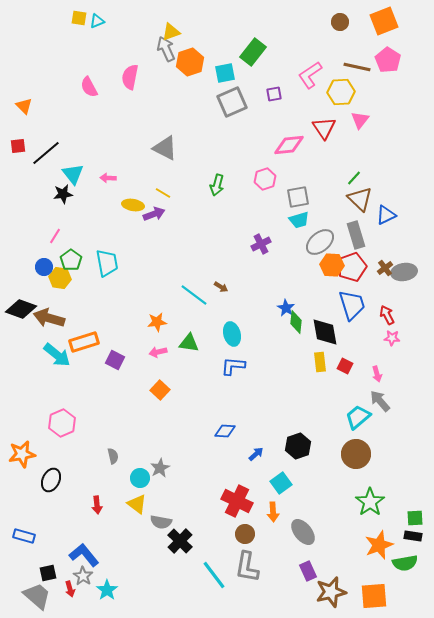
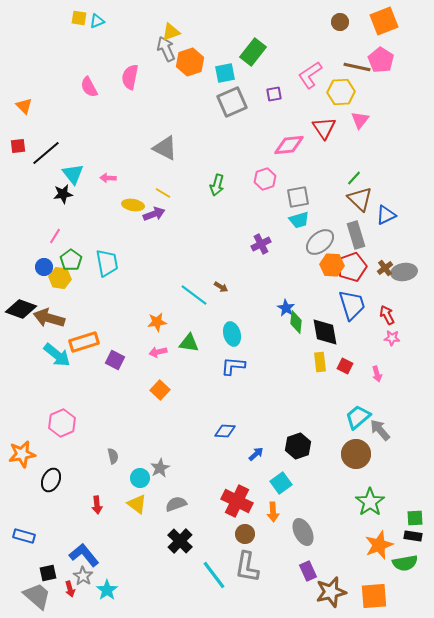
pink pentagon at (388, 60): moved 7 px left
gray arrow at (380, 401): moved 29 px down
gray semicircle at (161, 522): moved 15 px right, 18 px up; rotated 150 degrees clockwise
gray ellipse at (303, 532): rotated 12 degrees clockwise
